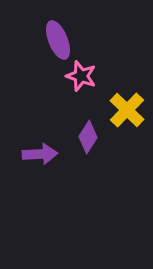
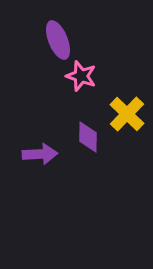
yellow cross: moved 4 px down
purple diamond: rotated 32 degrees counterclockwise
